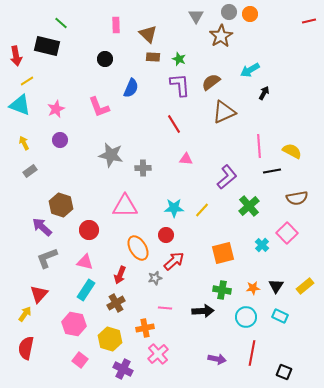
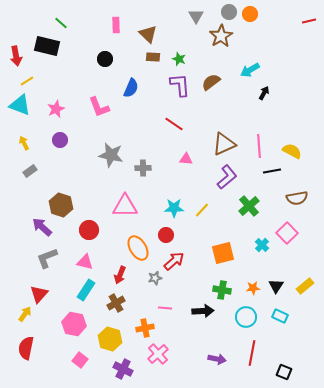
brown triangle at (224, 112): moved 32 px down
red line at (174, 124): rotated 24 degrees counterclockwise
